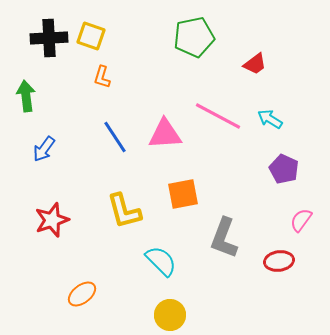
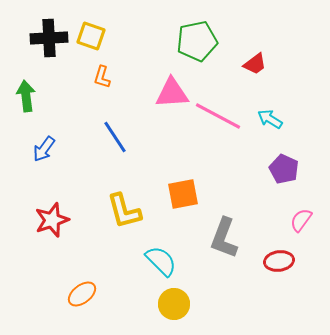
green pentagon: moved 3 px right, 4 px down
pink triangle: moved 7 px right, 41 px up
yellow circle: moved 4 px right, 11 px up
